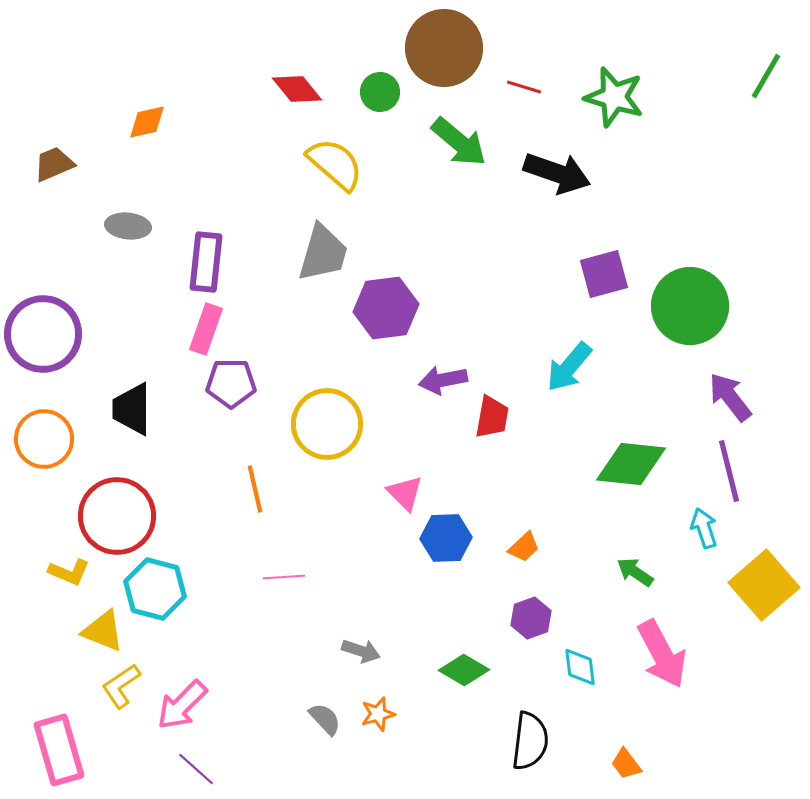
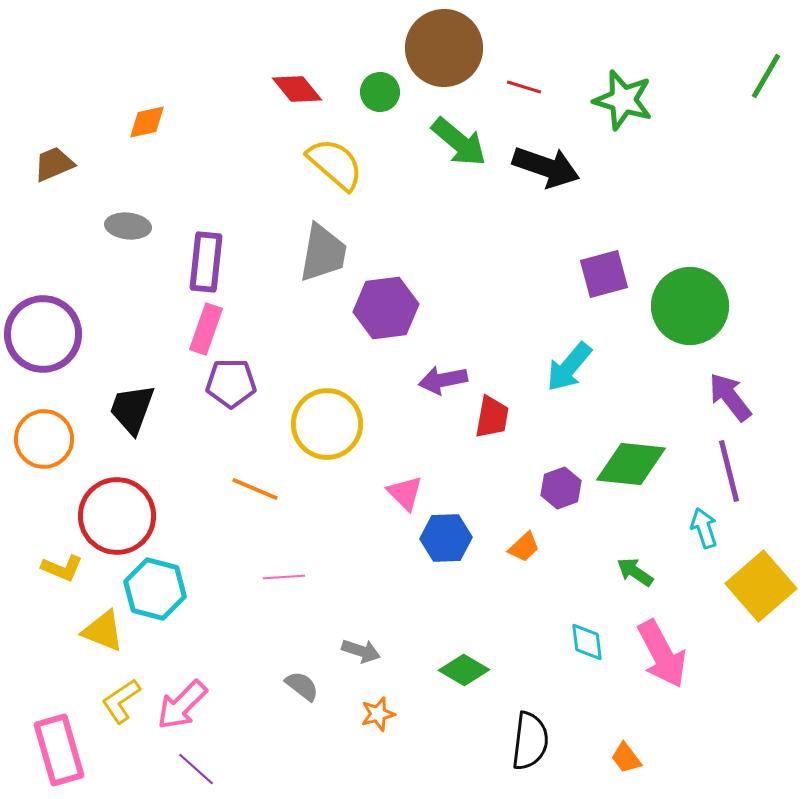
green star at (614, 97): moved 9 px right, 3 px down
black arrow at (557, 173): moved 11 px left, 6 px up
gray trapezoid at (323, 253): rotated 6 degrees counterclockwise
black trapezoid at (132, 409): rotated 20 degrees clockwise
orange line at (255, 489): rotated 54 degrees counterclockwise
yellow L-shape at (69, 572): moved 7 px left, 4 px up
yellow square at (764, 585): moved 3 px left, 1 px down
purple hexagon at (531, 618): moved 30 px right, 130 px up
cyan diamond at (580, 667): moved 7 px right, 25 px up
yellow L-shape at (121, 686): moved 15 px down
gray semicircle at (325, 719): moved 23 px left, 33 px up; rotated 9 degrees counterclockwise
orange trapezoid at (626, 764): moved 6 px up
